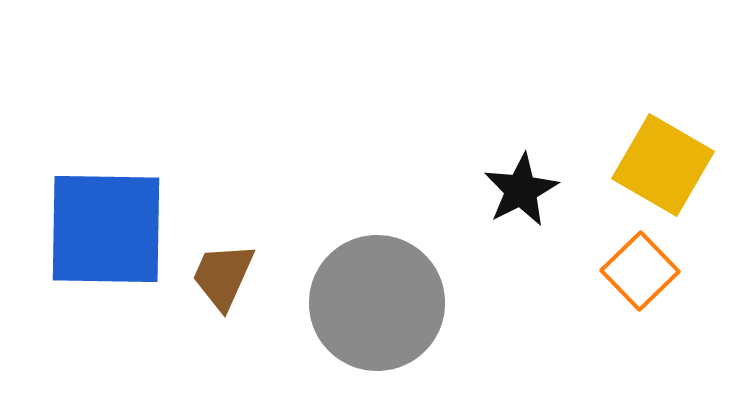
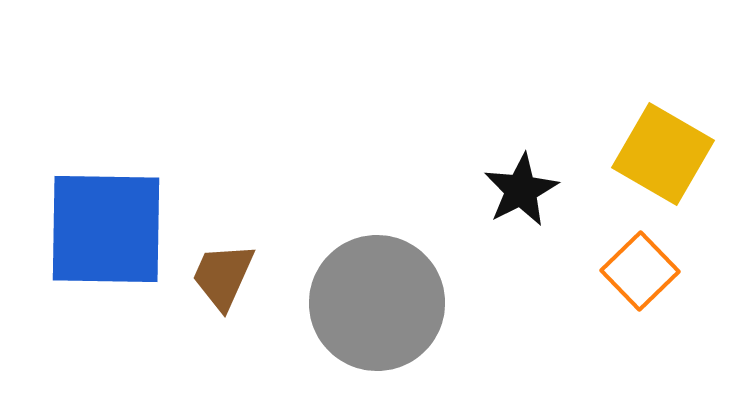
yellow square: moved 11 px up
